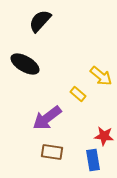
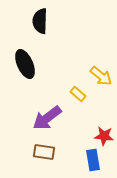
black semicircle: rotated 40 degrees counterclockwise
black ellipse: rotated 36 degrees clockwise
brown rectangle: moved 8 px left
